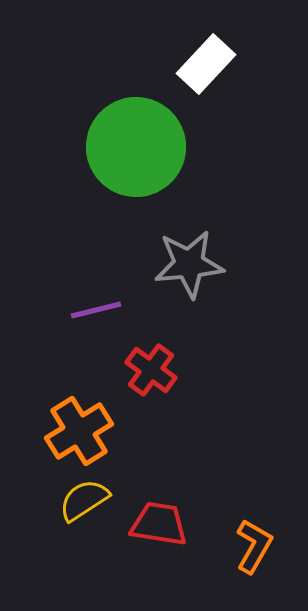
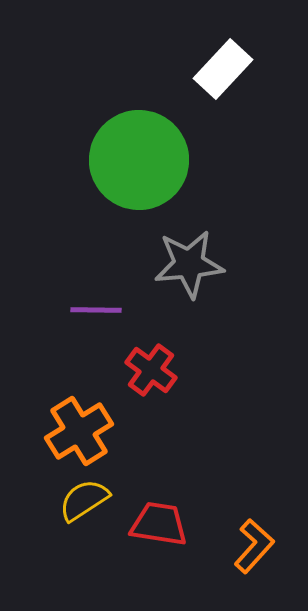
white rectangle: moved 17 px right, 5 px down
green circle: moved 3 px right, 13 px down
purple line: rotated 15 degrees clockwise
orange L-shape: rotated 12 degrees clockwise
